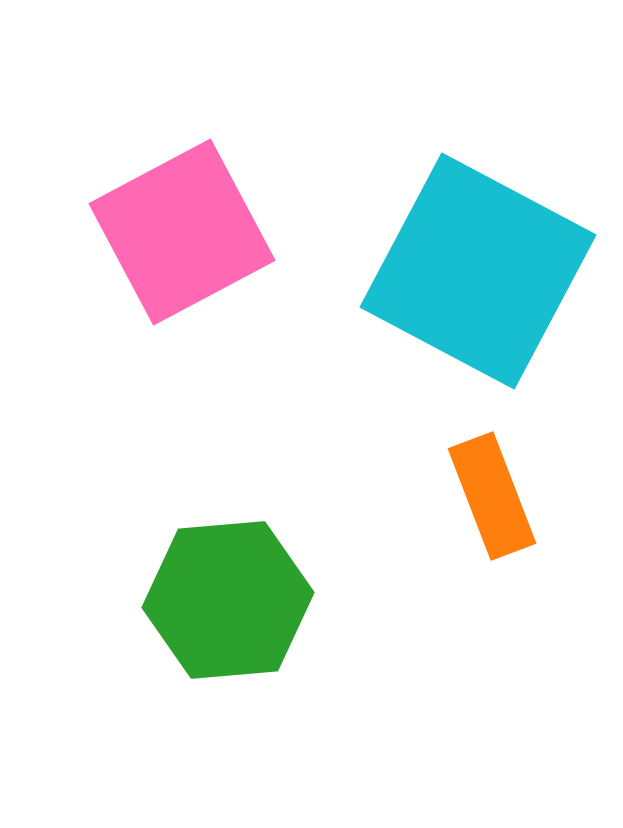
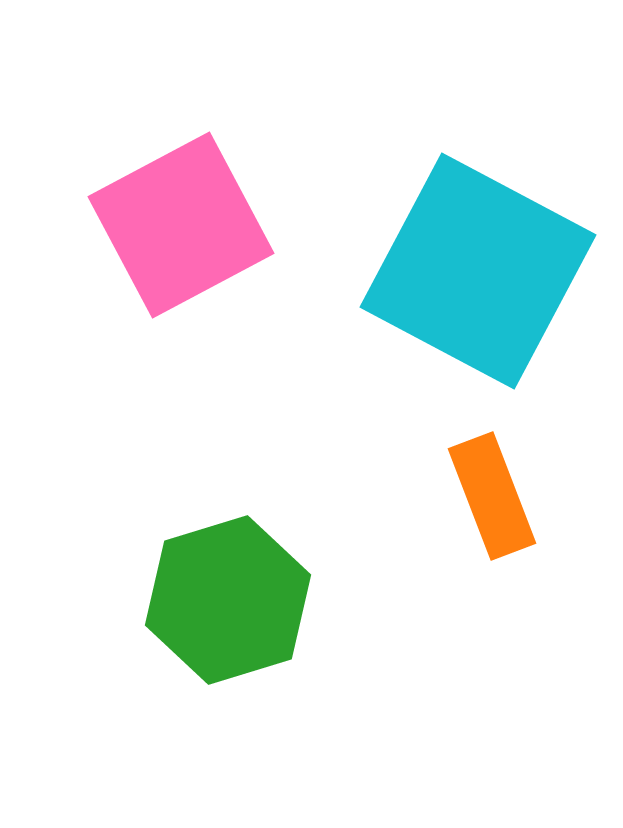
pink square: moved 1 px left, 7 px up
green hexagon: rotated 12 degrees counterclockwise
